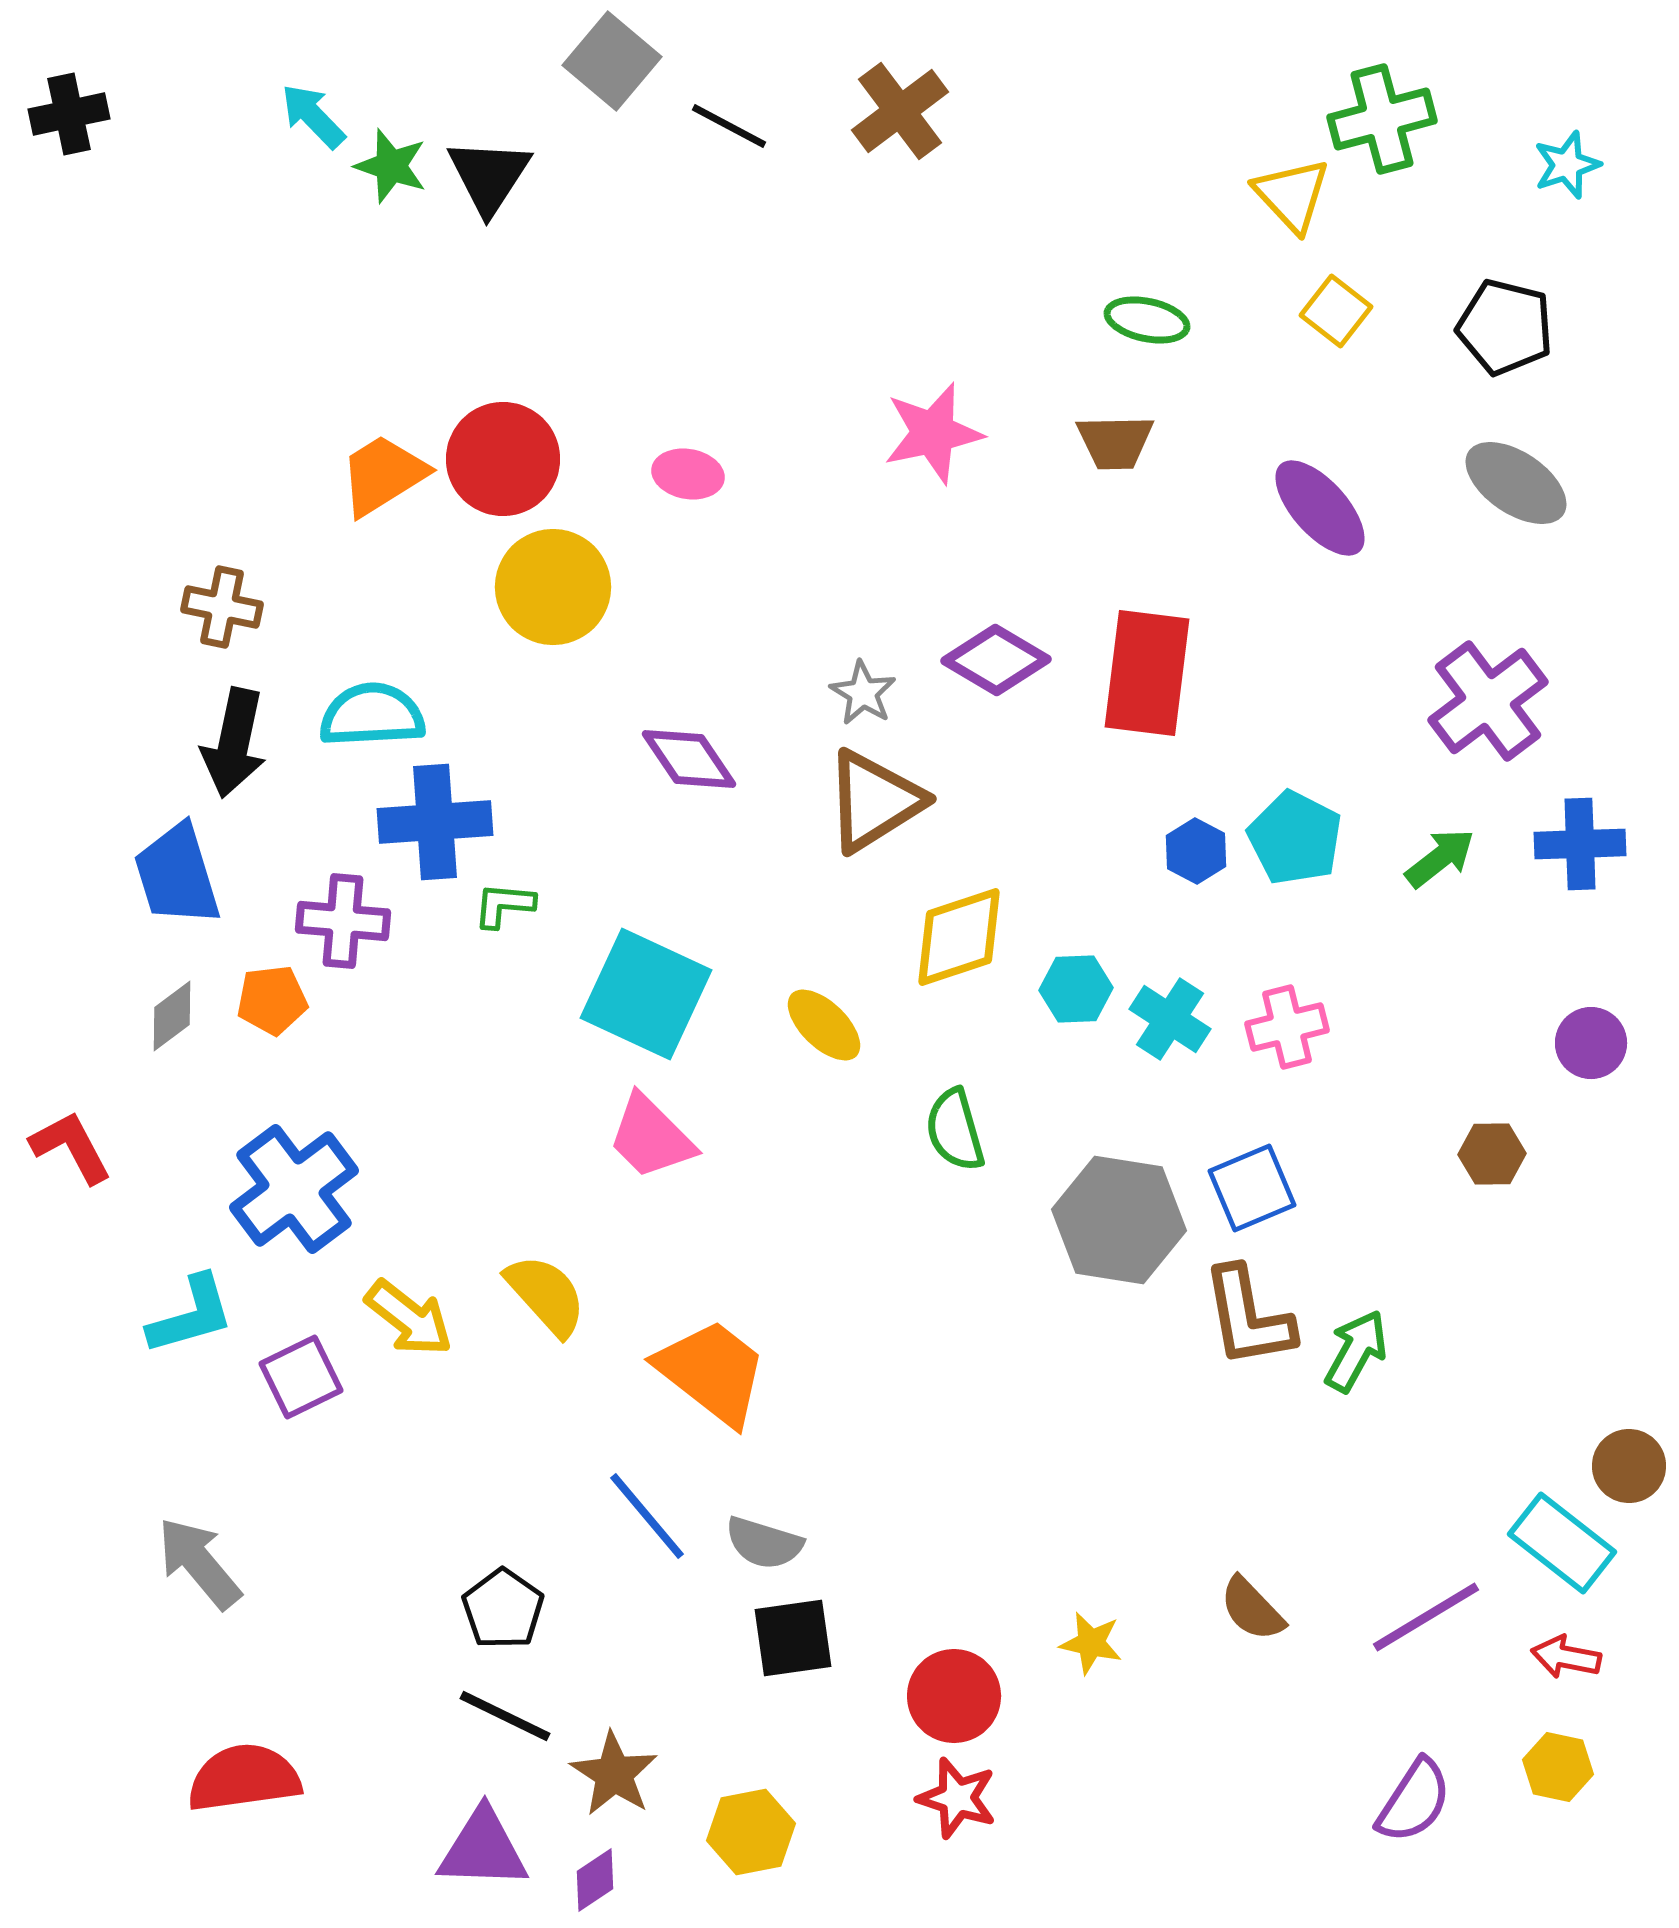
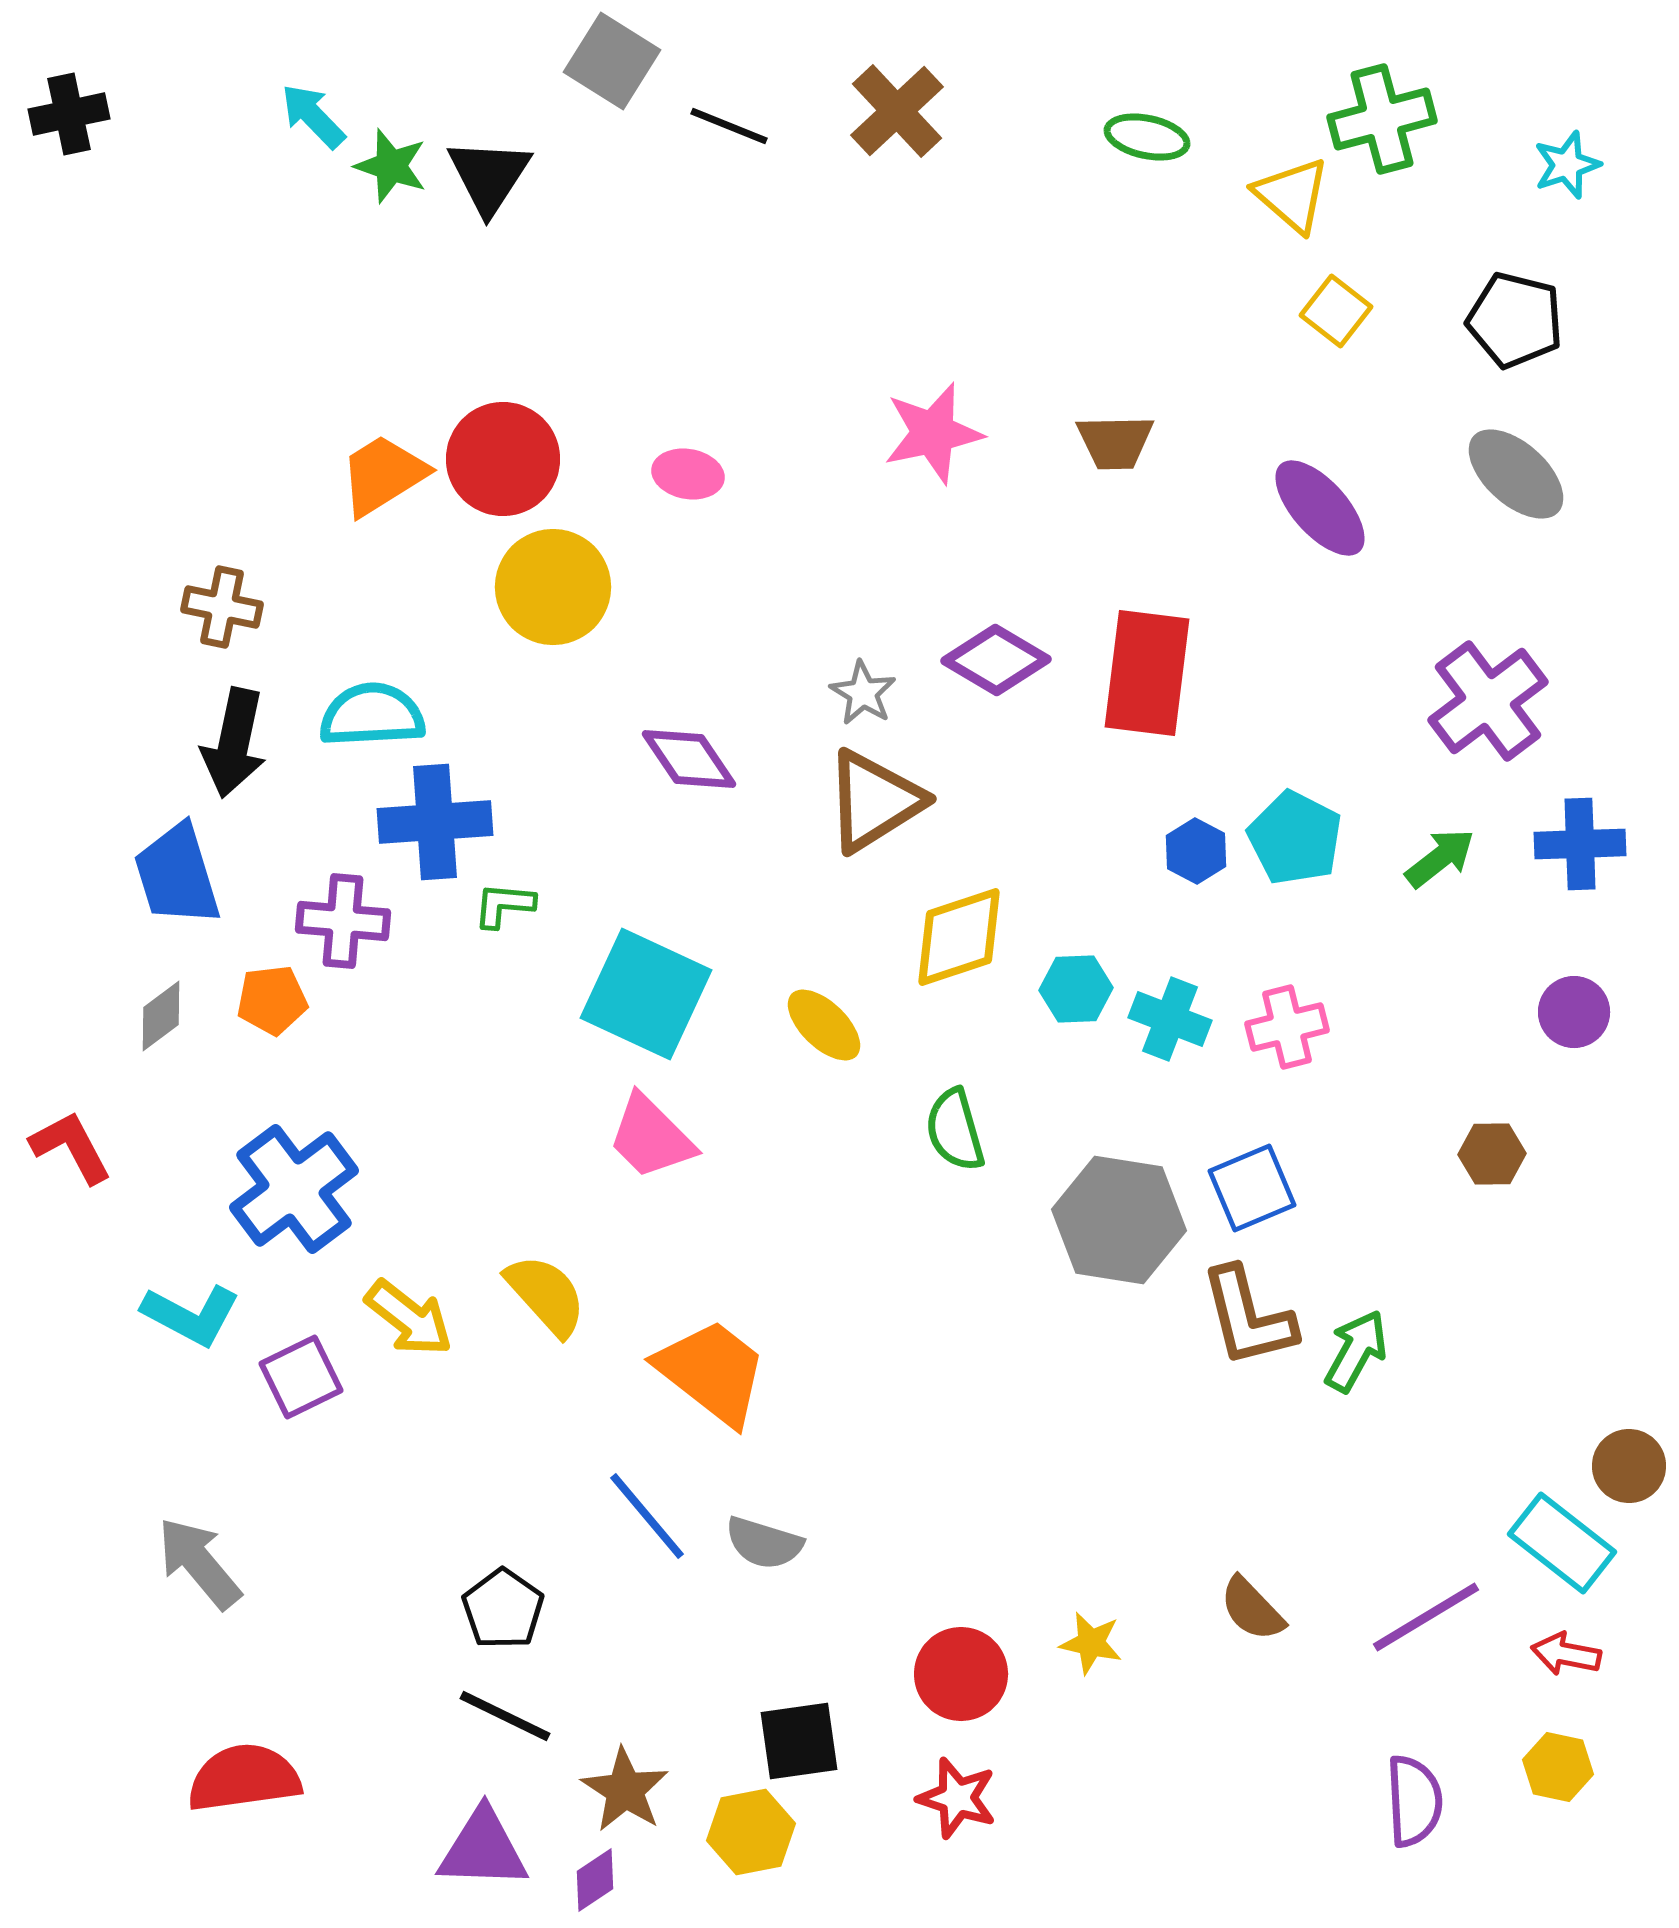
gray square at (612, 61): rotated 8 degrees counterclockwise
brown cross at (900, 111): moved 3 px left; rotated 6 degrees counterclockwise
black line at (729, 126): rotated 6 degrees counterclockwise
yellow triangle at (1292, 195): rotated 6 degrees counterclockwise
green ellipse at (1147, 320): moved 183 px up
black pentagon at (1505, 327): moved 10 px right, 7 px up
gray ellipse at (1516, 483): moved 9 px up; rotated 8 degrees clockwise
gray diamond at (172, 1016): moved 11 px left
cyan cross at (1170, 1019): rotated 12 degrees counterclockwise
purple circle at (1591, 1043): moved 17 px left, 31 px up
cyan L-shape at (191, 1315): rotated 44 degrees clockwise
brown L-shape at (1248, 1317): rotated 4 degrees counterclockwise
black square at (793, 1638): moved 6 px right, 103 px down
red arrow at (1566, 1657): moved 3 px up
red circle at (954, 1696): moved 7 px right, 22 px up
brown star at (614, 1774): moved 11 px right, 16 px down
purple semicircle at (1414, 1801): rotated 36 degrees counterclockwise
